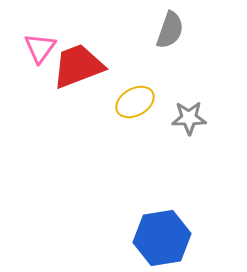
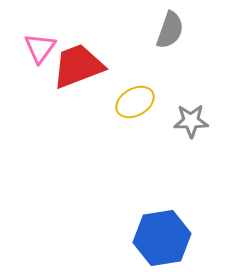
gray star: moved 2 px right, 3 px down
